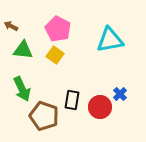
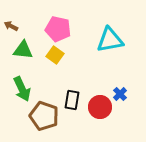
pink pentagon: rotated 15 degrees counterclockwise
